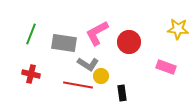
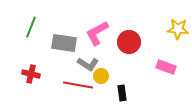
green line: moved 7 px up
